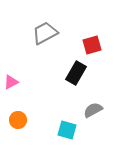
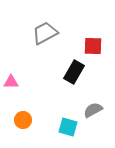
red square: moved 1 px right, 1 px down; rotated 18 degrees clockwise
black rectangle: moved 2 px left, 1 px up
pink triangle: rotated 28 degrees clockwise
orange circle: moved 5 px right
cyan square: moved 1 px right, 3 px up
